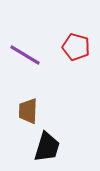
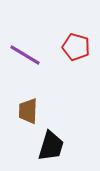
black trapezoid: moved 4 px right, 1 px up
